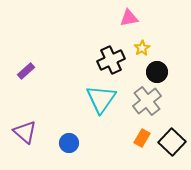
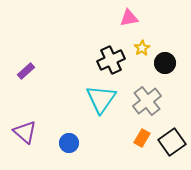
black circle: moved 8 px right, 9 px up
black square: rotated 12 degrees clockwise
